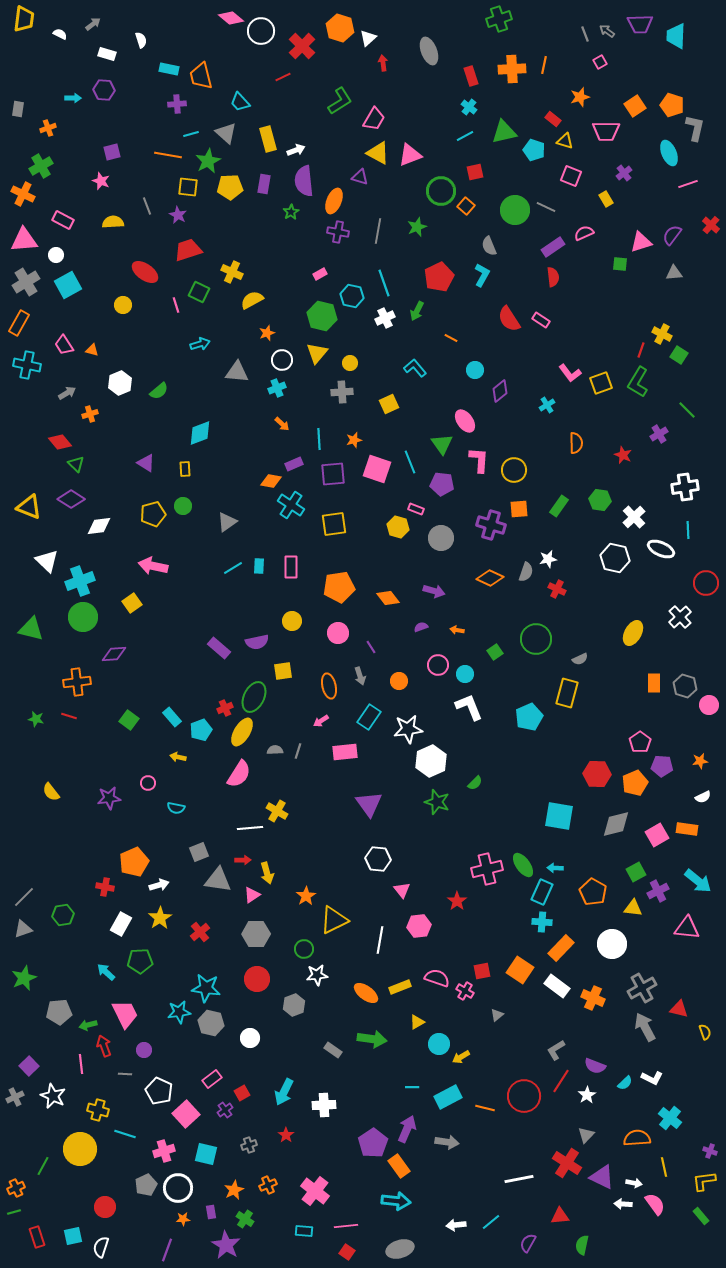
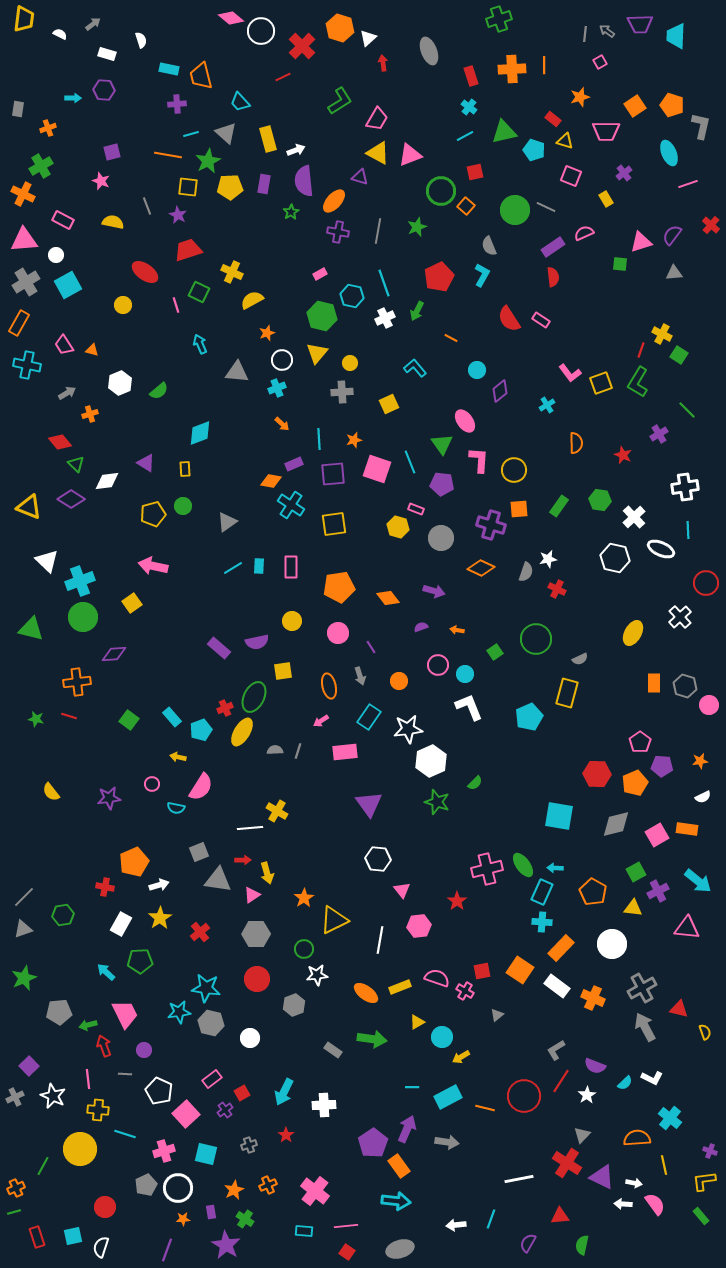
gray line at (585, 34): rotated 28 degrees clockwise
orange line at (544, 65): rotated 12 degrees counterclockwise
pink trapezoid at (374, 119): moved 3 px right
gray L-shape at (695, 128): moved 6 px right, 2 px up
orange ellipse at (334, 201): rotated 20 degrees clockwise
yellow semicircle at (113, 222): rotated 15 degrees clockwise
cyan arrow at (200, 344): rotated 96 degrees counterclockwise
cyan circle at (475, 370): moved 2 px right
white diamond at (99, 526): moved 8 px right, 45 px up
orange diamond at (490, 578): moved 9 px left, 10 px up
pink semicircle at (239, 774): moved 38 px left, 13 px down
pink circle at (148, 783): moved 4 px right, 1 px down
orange star at (306, 896): moved 2 px left, 2 px down
cyan circle at (439, 1044): moved 3 px right, 7 px up
pink line at (81, 1064): moved 7 px right, 15 px down
yellow cross at (98, 1110): rotated 10 degrees counterclockwise
gray triangle at (586, 1135): moved 4 px left
yellow line at (664, 1167): moved 2 px up
cyan line at (491, 1222): moved 3 px up; rotated 30 degrees counterclockwise
